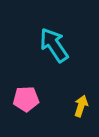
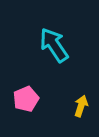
pink pentagon: rotated 20 degrees counterclockwise
